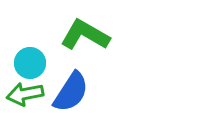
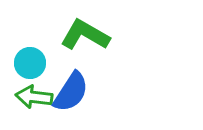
green arrow: moved 9 px right, 3 px down; rotated 18 degrees clockwise
